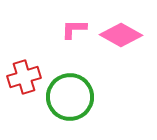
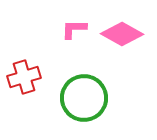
pink diamond: moved 1 px right, 1 px up
green circle: moved 14 px right, 1 px down
